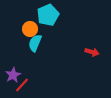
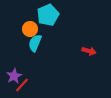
red arrow: moved 3 px left, 1 px up
purple star: moved 1 px right, 1 px down
